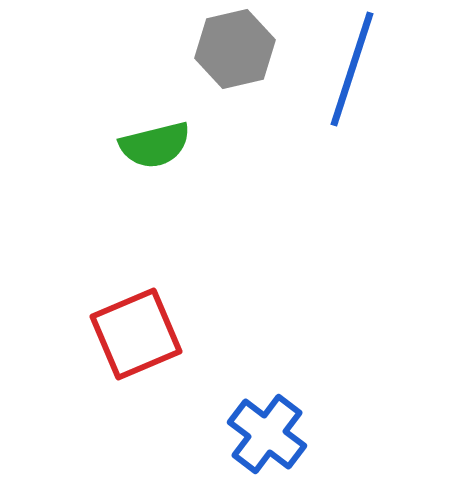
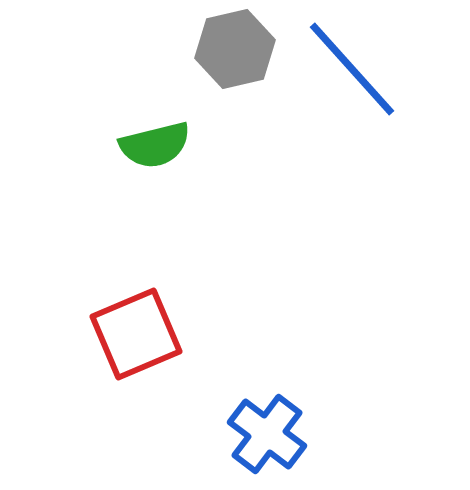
blue line: rotated 60 degrees counterclockwise
